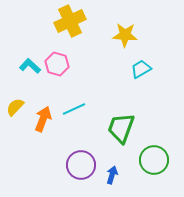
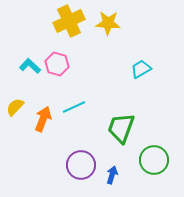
yellow cross: moved 1 px left
yellow star: moved 17 px left, 12 px up
cyan line: moved 2 px up
